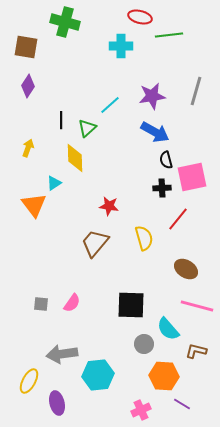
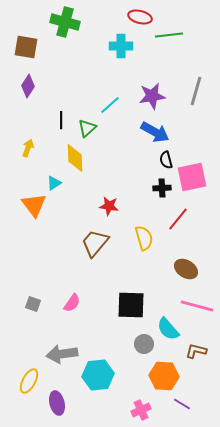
gray square: moved 8 px left; rotated 14 degrees clockwise
